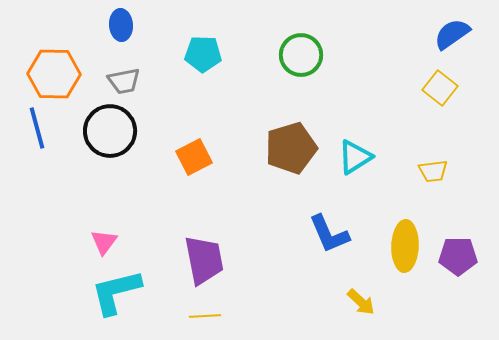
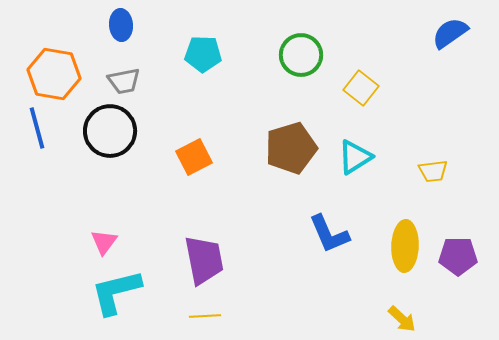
blue semicircle: moved 2 px left, 1 px up
orange hexagon: rotated 9 degrees clockwise
yellow square: moved 79 px left
yellow arrow: moved 41 px right, 17 px down
